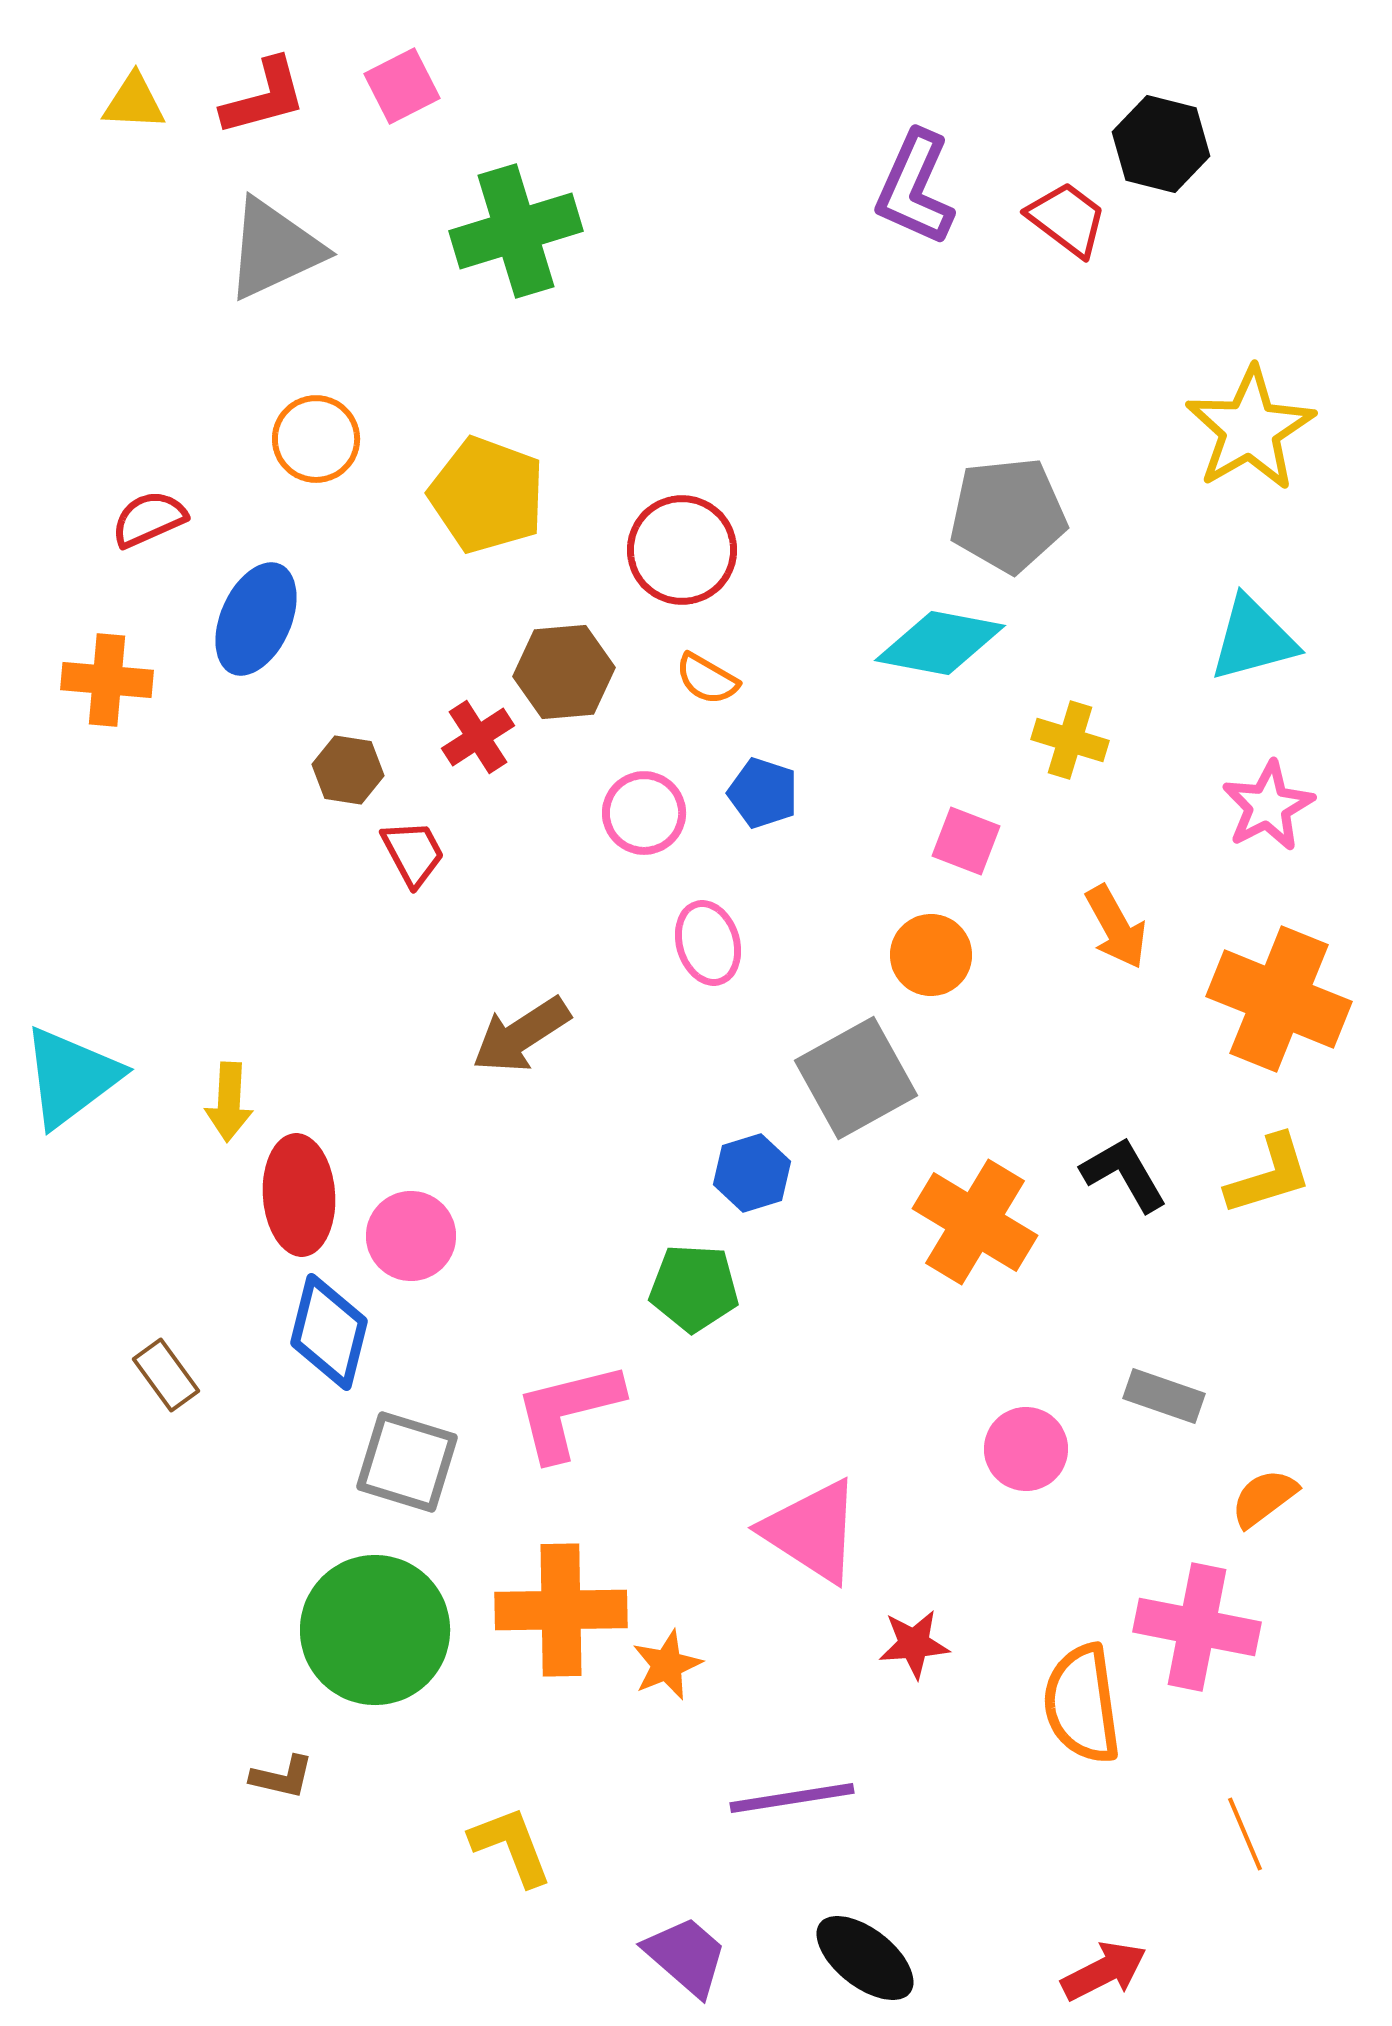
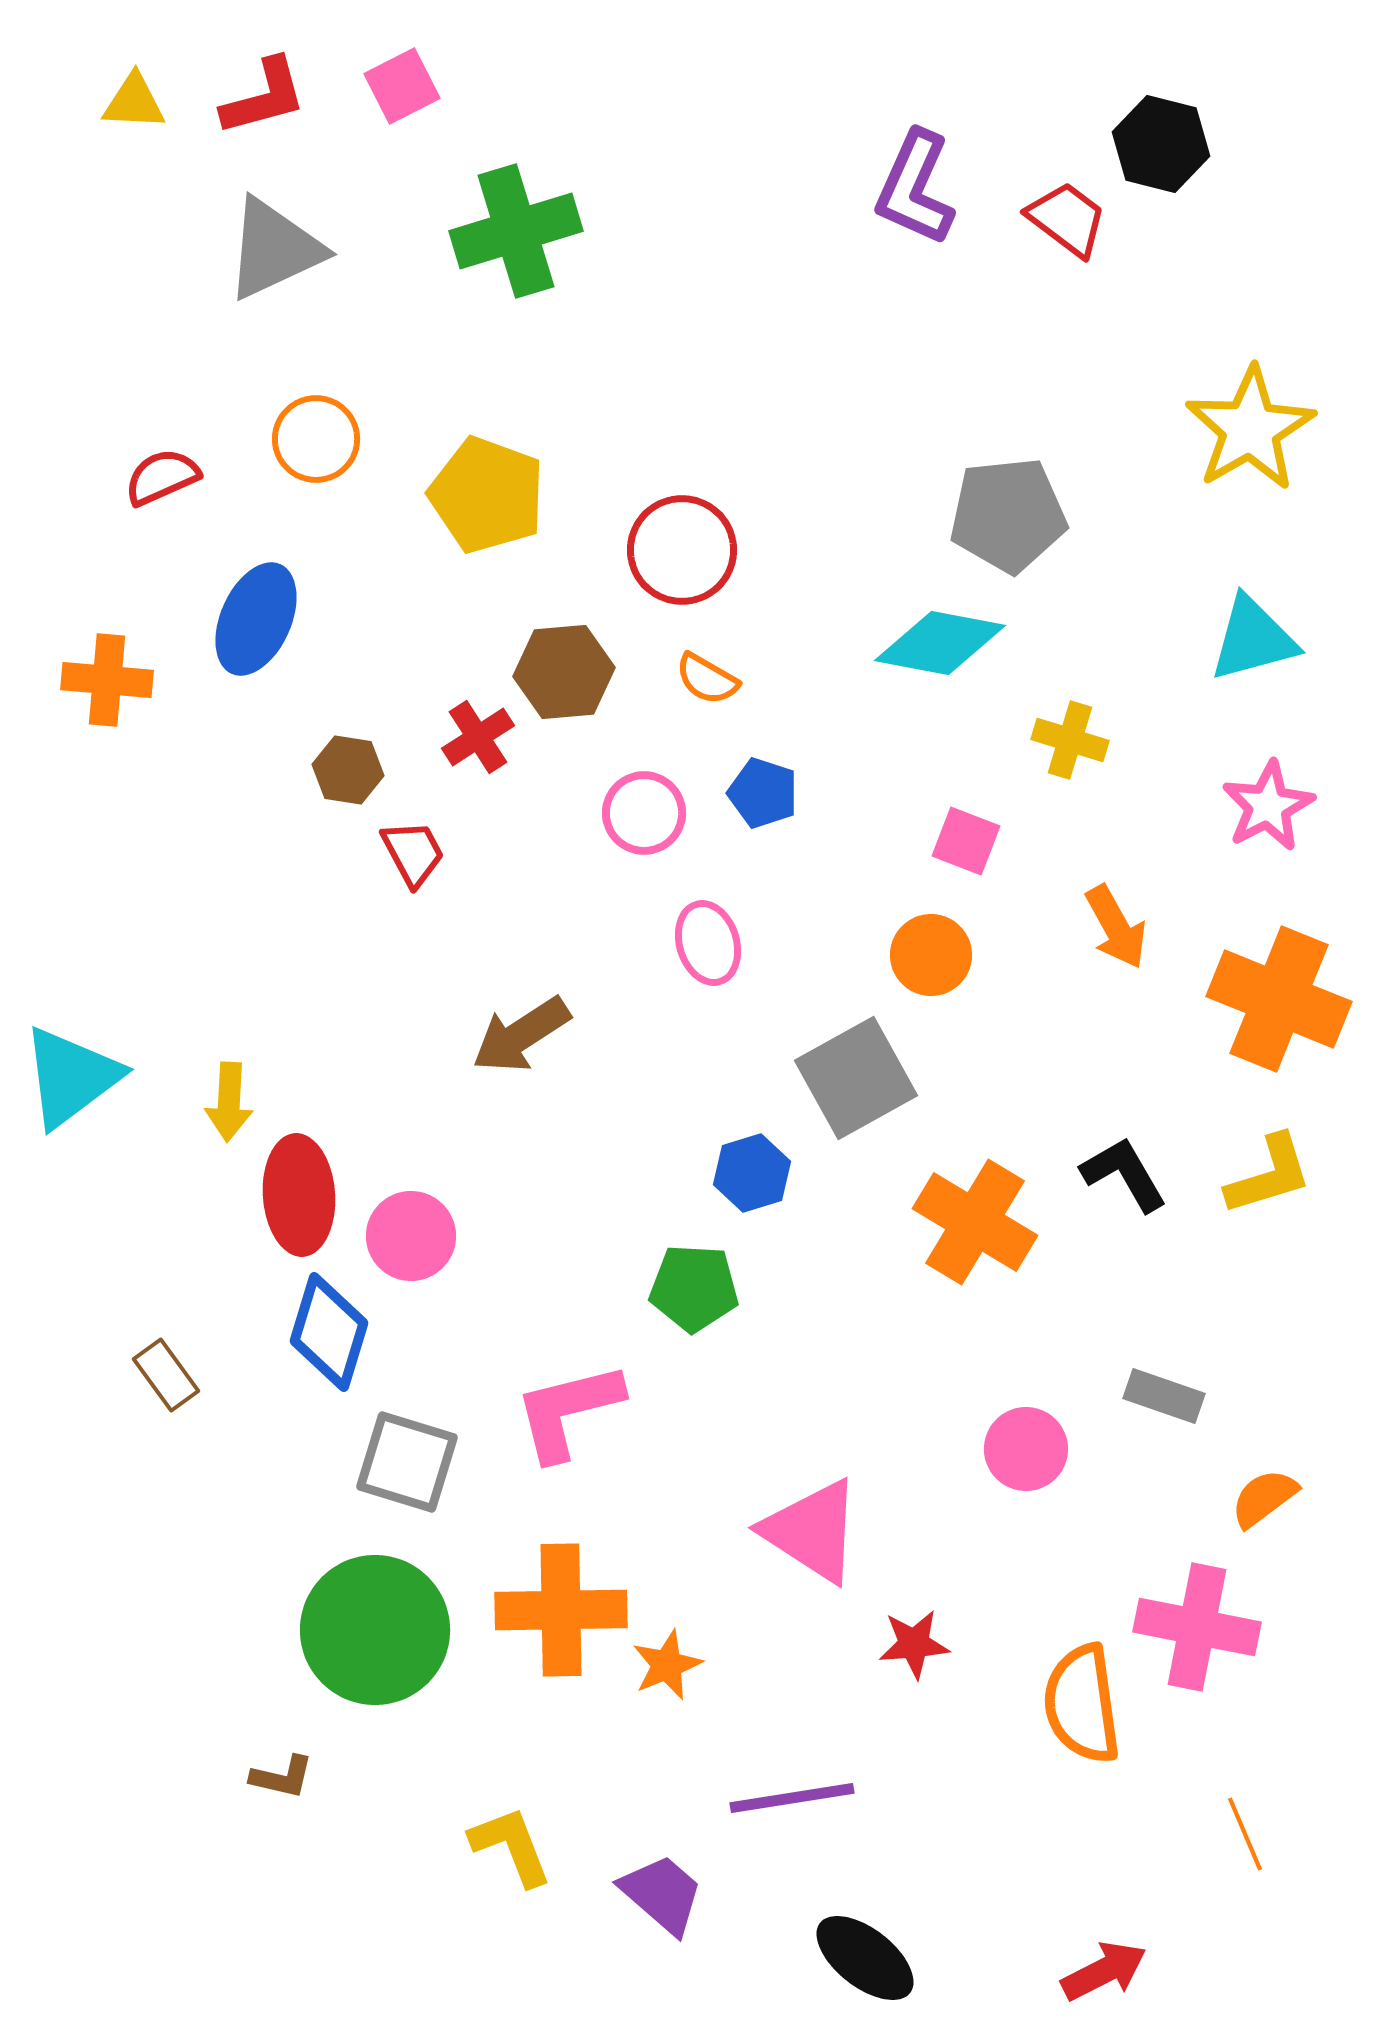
red semicircle at (149, 519): moved 13 px right, 42 px up
blue diamond at (329, 1332): rotated 3 degrees clockwise
purple trapezoid at (686, 1956): moved 24 px left, 62 px up
